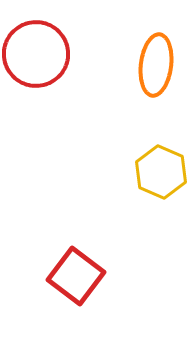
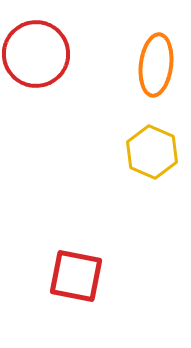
yellow hexagon: moved 9 px left, 20 px up
red square: rotated 26 degrees counterclockwise
